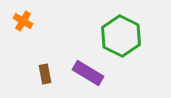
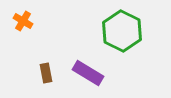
green hexagon: moved 1 px right, 5 px up
brown rectangle: moved 1 px right, 1 px up
